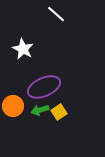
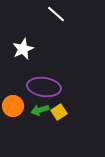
white star: rotated 20 degrees clockwise
purple ellipse: rotated 32 degrees clockwise
